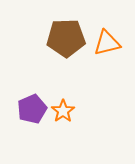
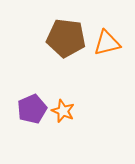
brown pentagon: rotated 9 degrees clockwise
orange star: rotated 15 degrees counterclockwise
